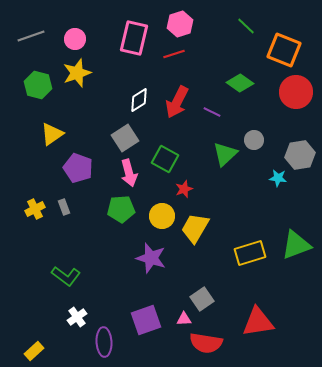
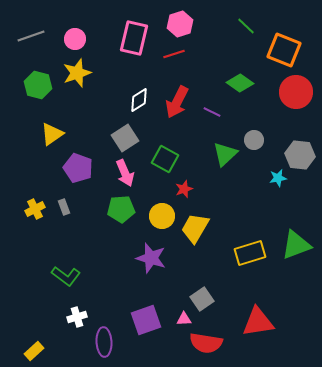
gray hexagon at (300, 155): rotated 16 degrees clockwise
pink arrow at (129, 173): moved 4 px left; rotated 8 degrees counterclockwise
cyan star at (278, 178): rotated 18 degrees counterclockwise
white cross at (77, 317): rotated 18 degrees clockwise
